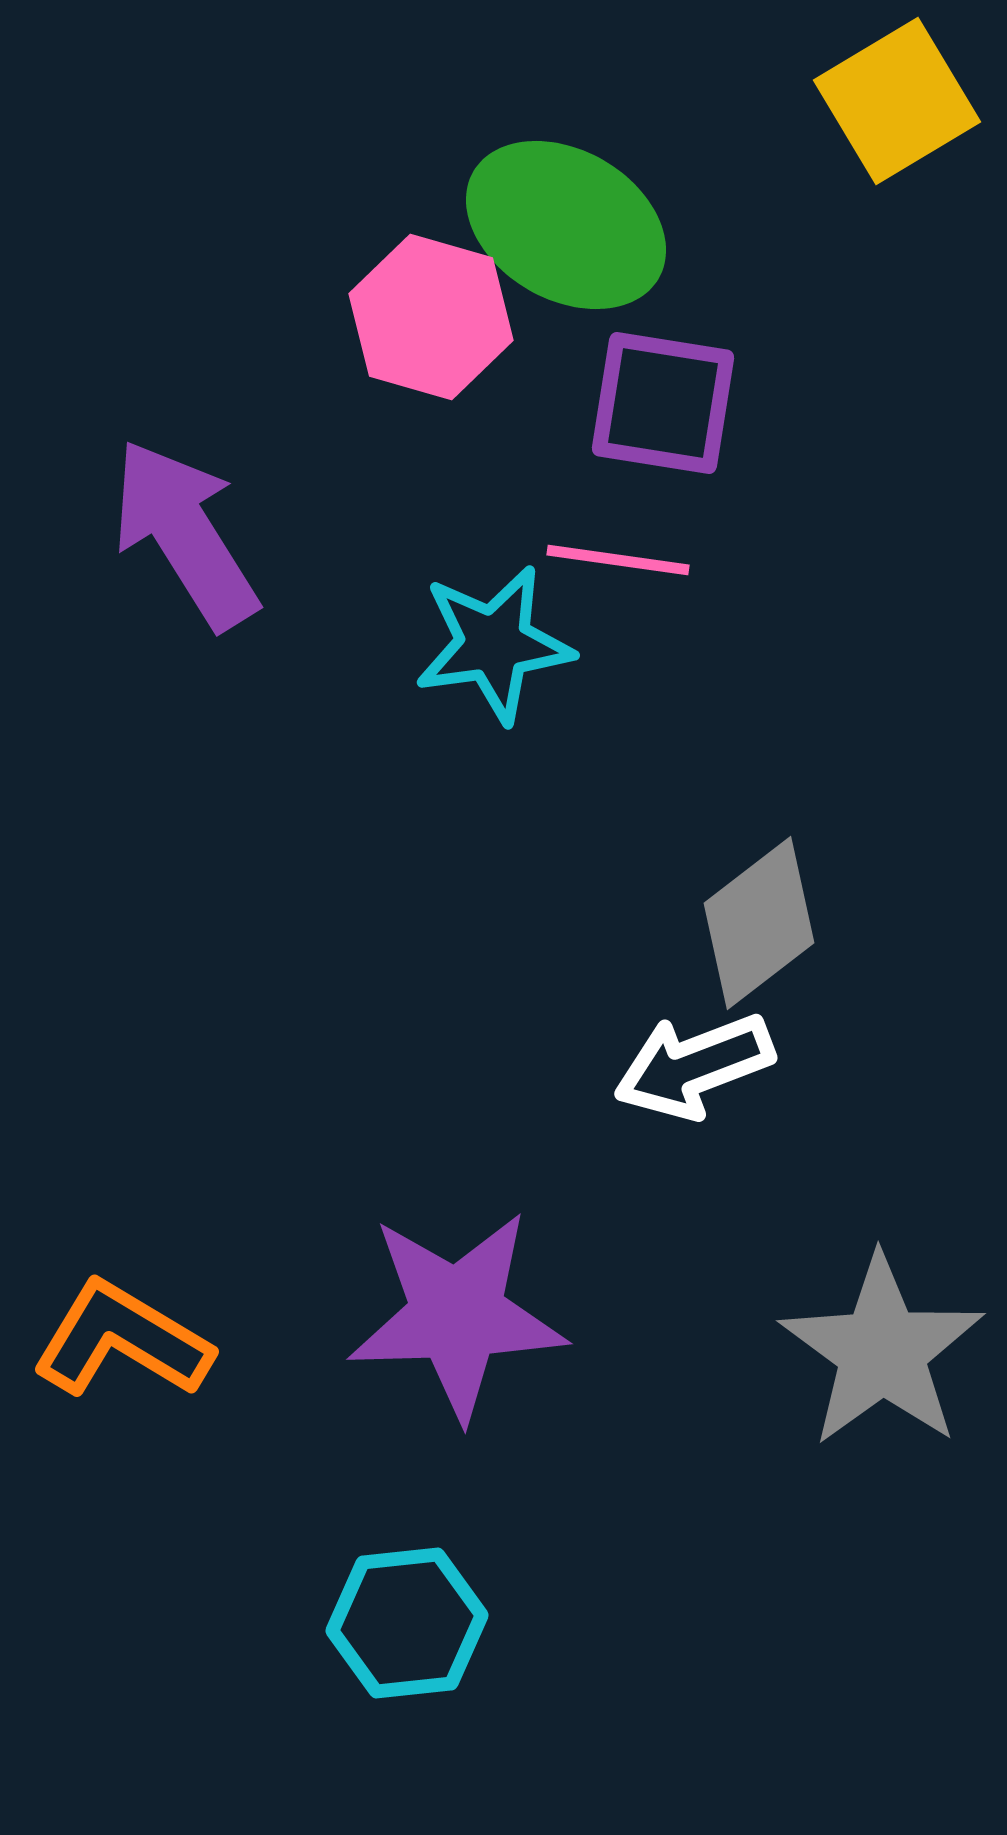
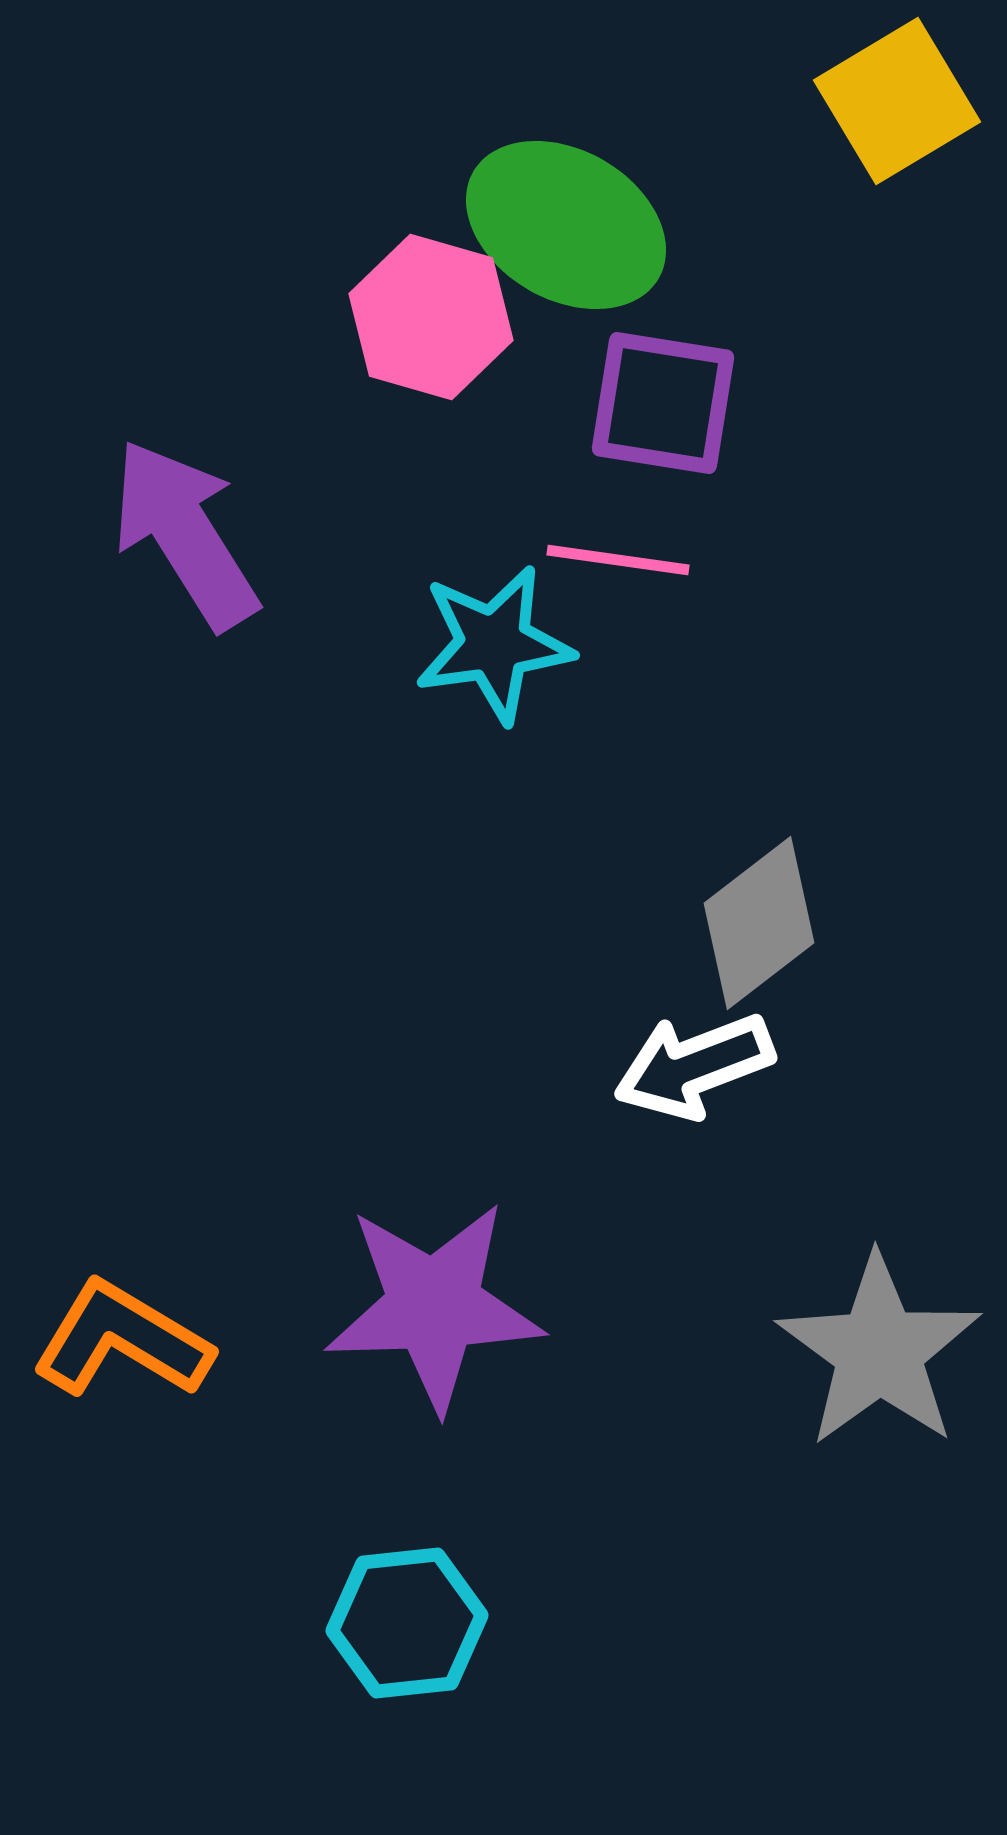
purple star: moved 23 px left, 9 px up
gray star: moved 3 px left
